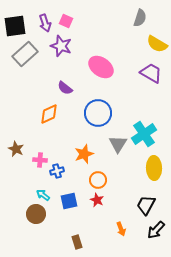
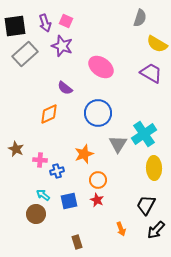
purple star: moved 1 px right
